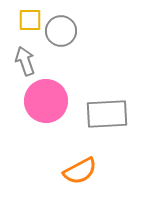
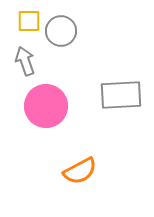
yellow square: moved 1 px left, 1 px down
pink circle: moved 5 px down
gray rectangle: moved 14 px right, 19 px up
